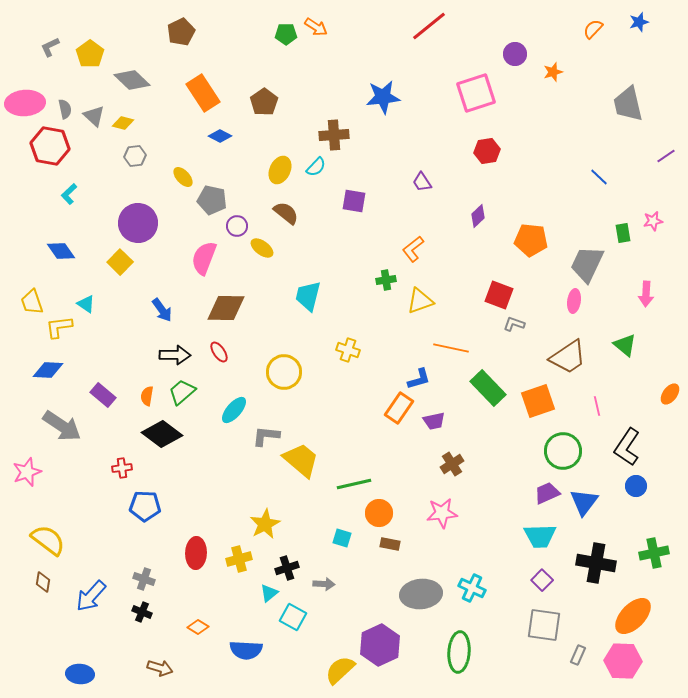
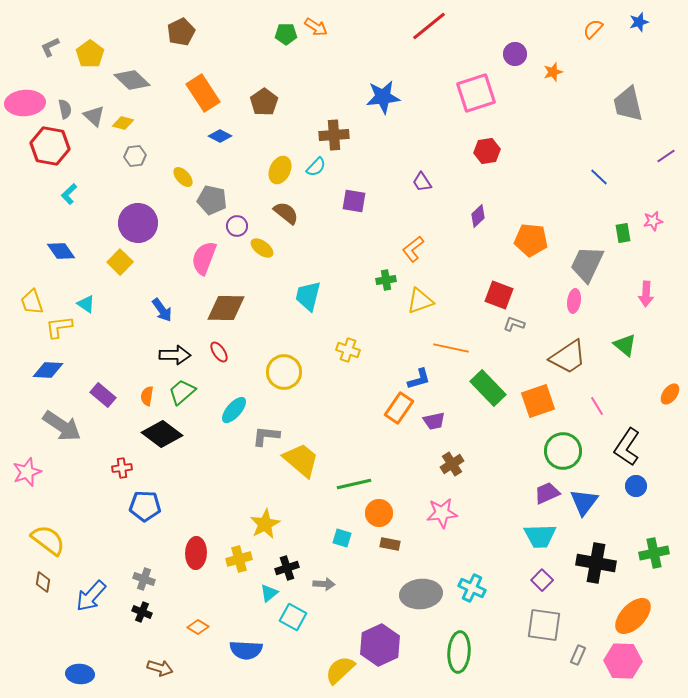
pink line at (597, 406): rotated 18 degrees counterclockwise
